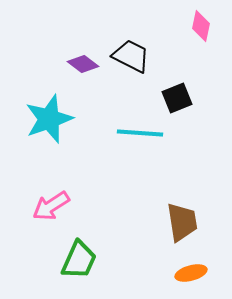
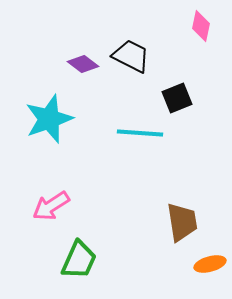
orange ellipse: moved 19 px right, 9 px up
